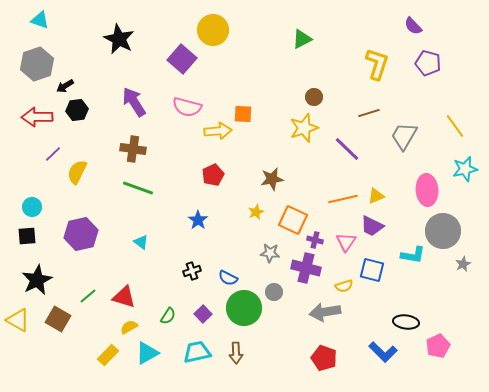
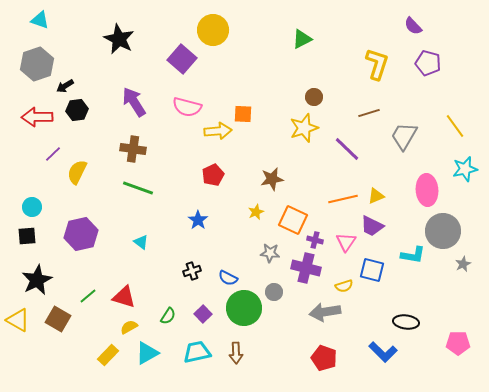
pink pentagon at (438, 346): moved 20 px right, 3 px up; rotated 25 degrees clockwise
